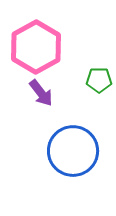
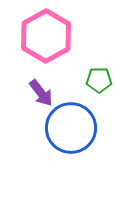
pink hexagon: moved 10 px right, 11 px up
blue circle: moved 2 px left, 23 px up
